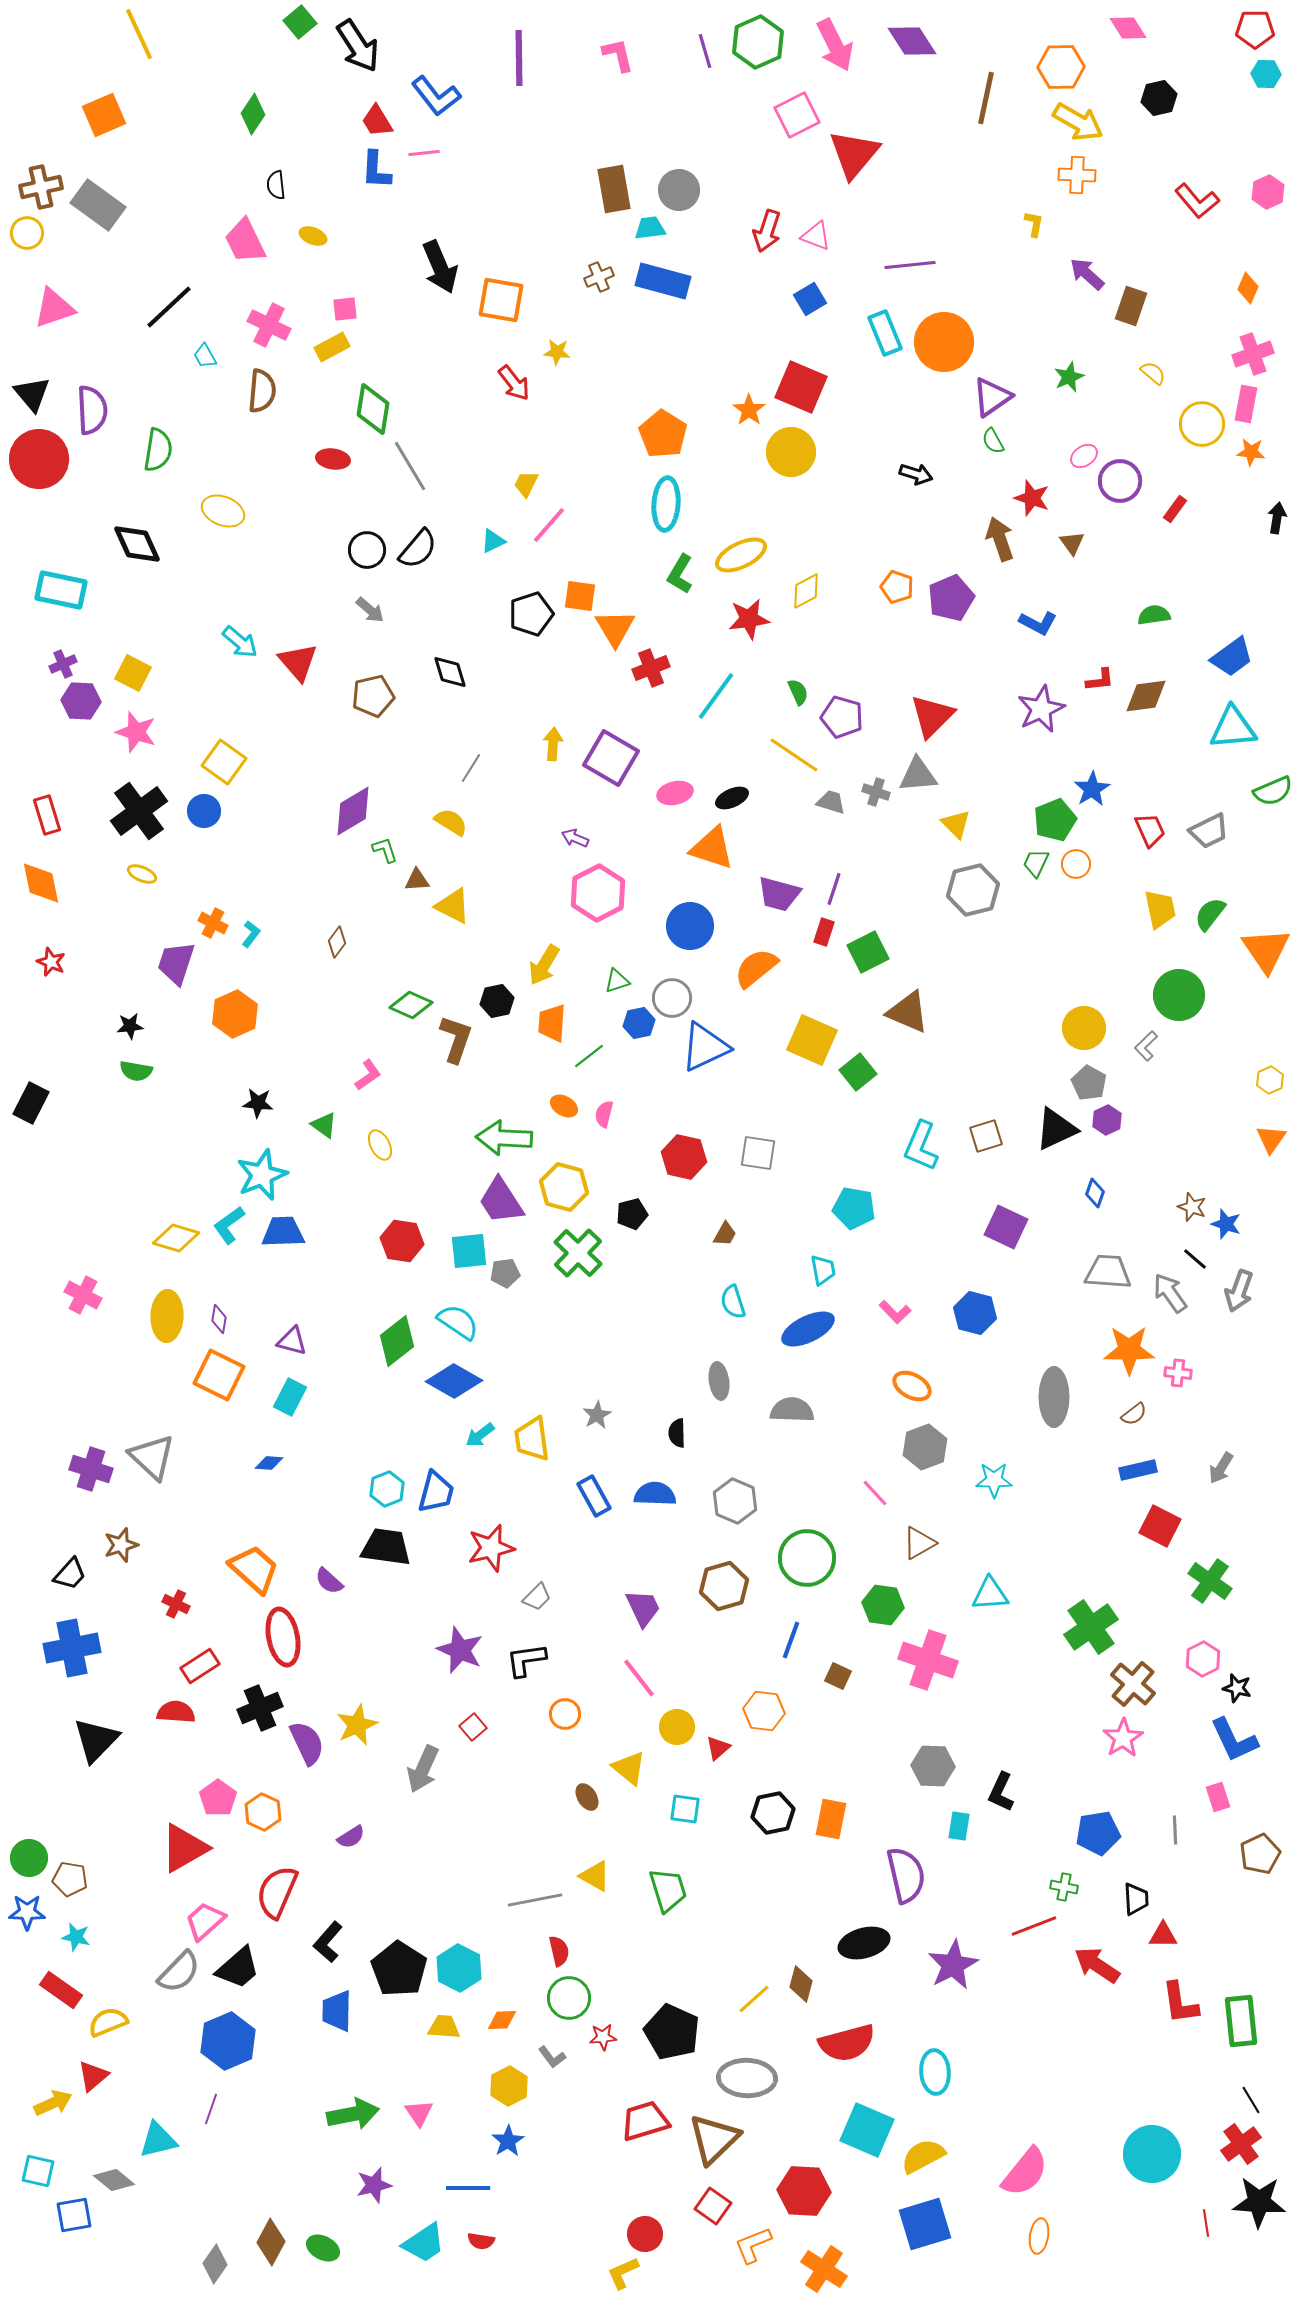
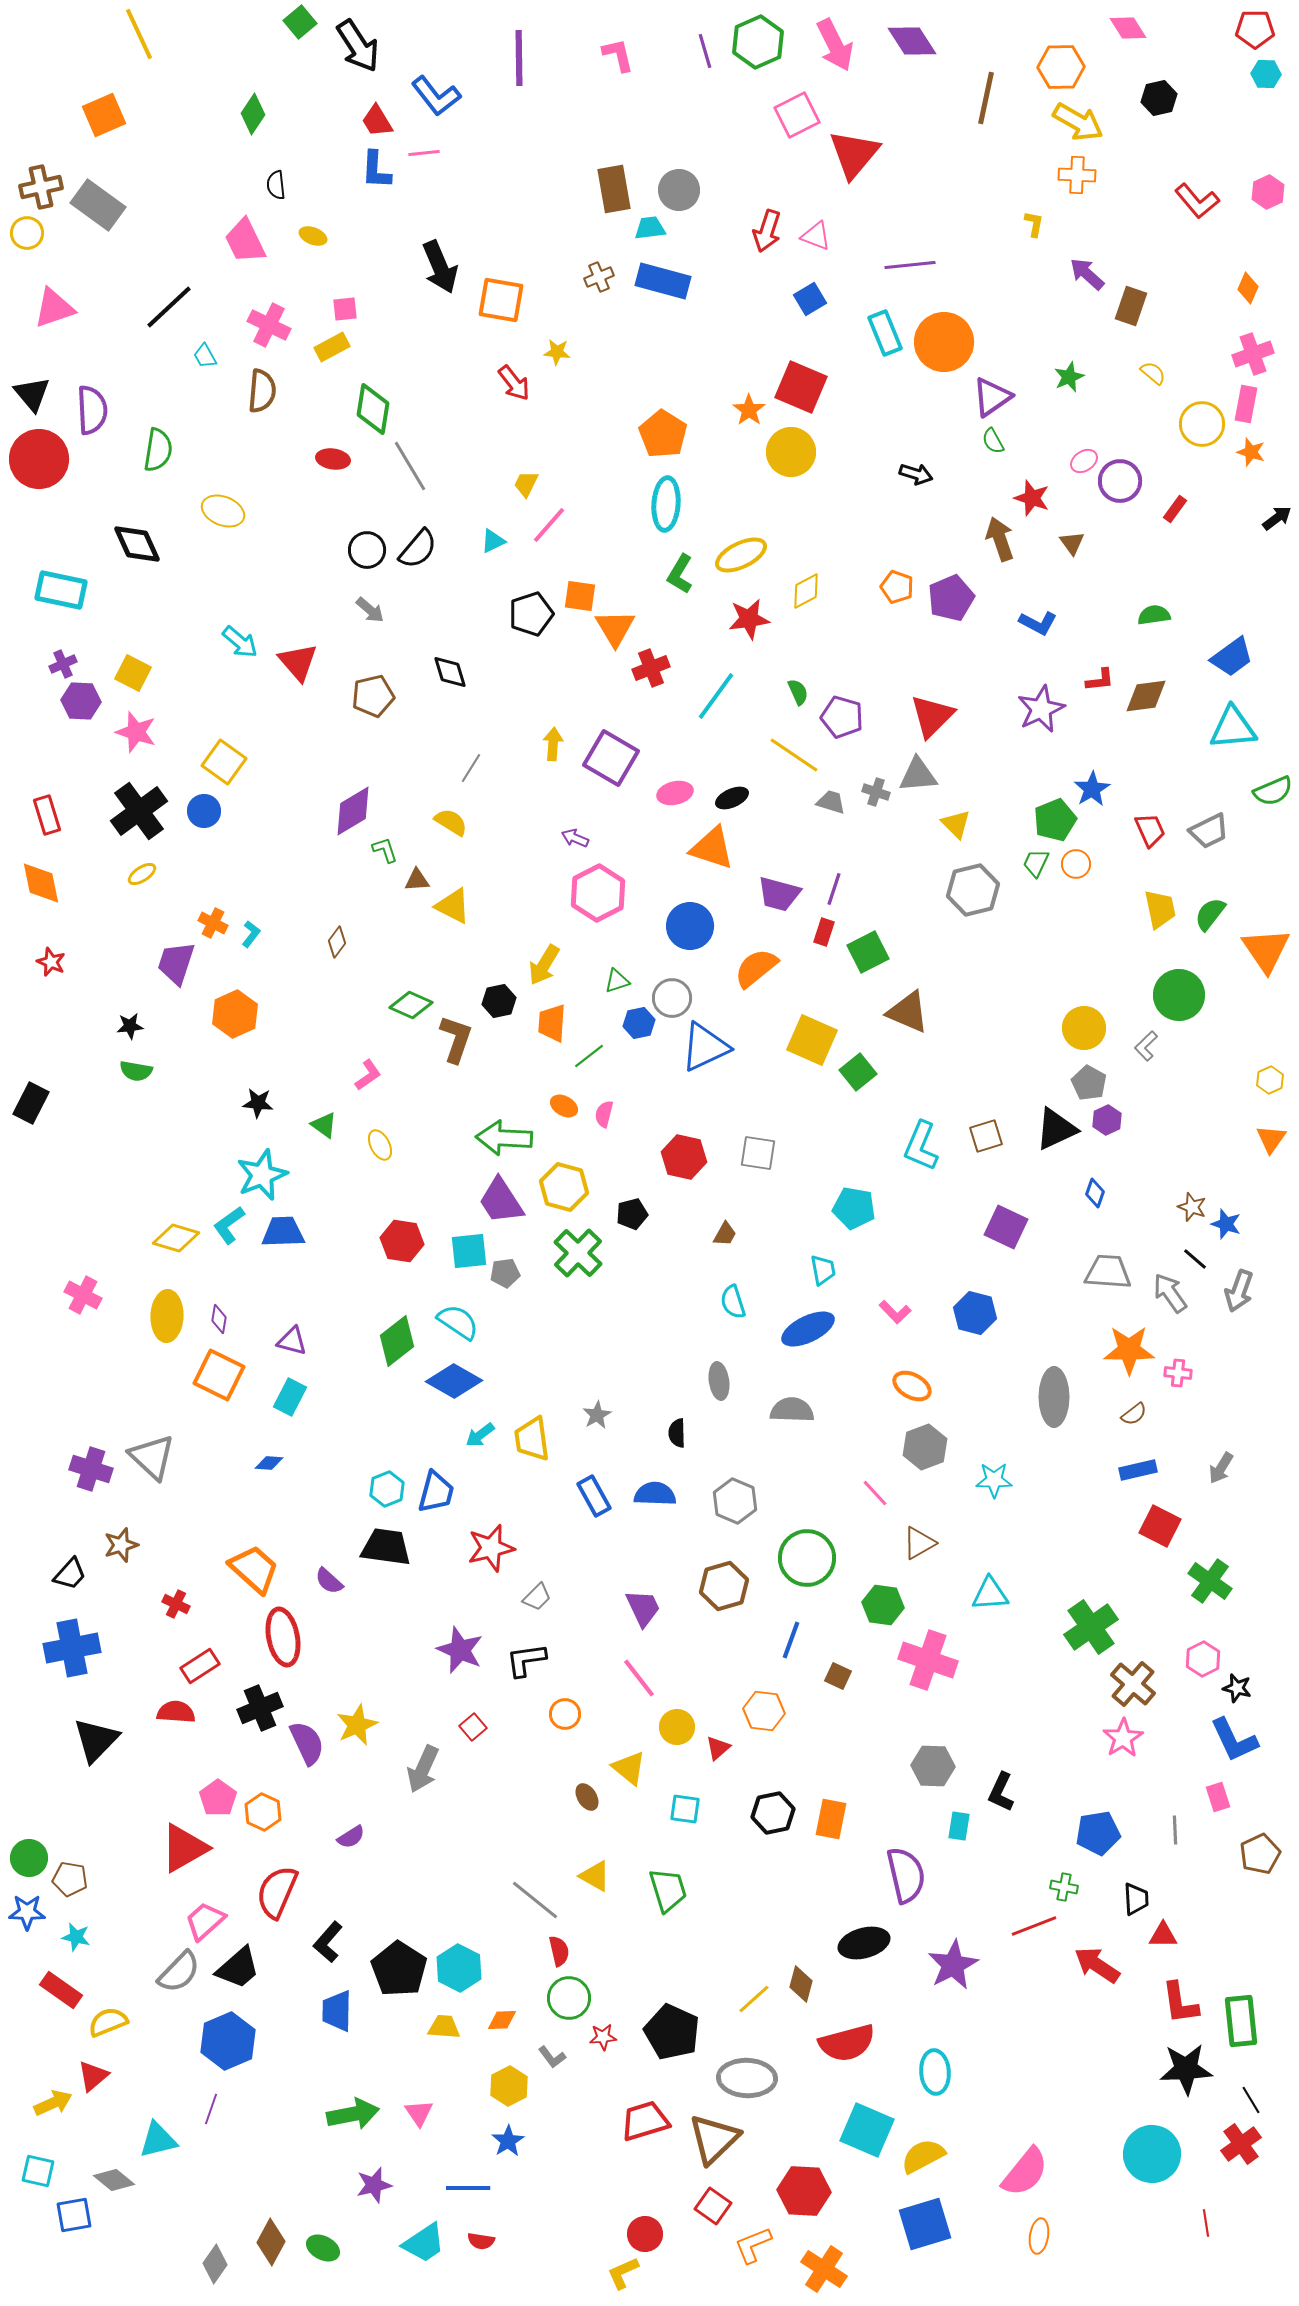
orange star at (1251, 452): rotated 12 degrees clockwise
pink ellipse at (1084, 456): moved 5 px down
black arrow at (1277, 518): rotated 44 degrees clockwise
yellow ellipse at (142, 874): rotated 56 degrees counterclockwise
black hexagon at (497, 1001): moved 2 px right
gray line at (535, 1900): rotated 50 degrees clockwise
black star at (1259, 2202): moved 73 px left, 133 px up; rotated 6 degrees counterclockwise
